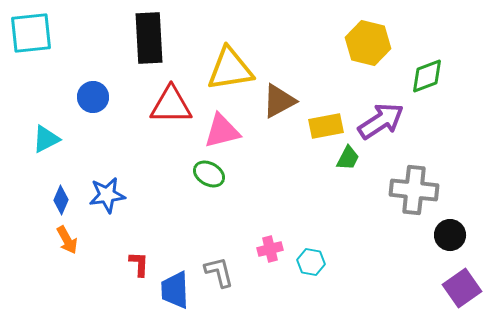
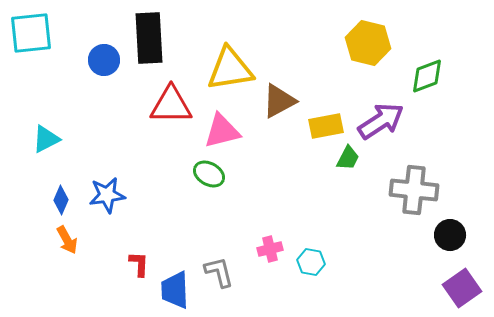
blue circle: moved 11 px right, 37 px up
